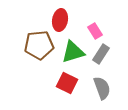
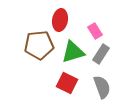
gray semicircle: moved 1 px up
